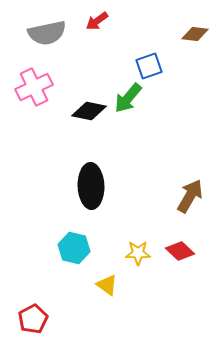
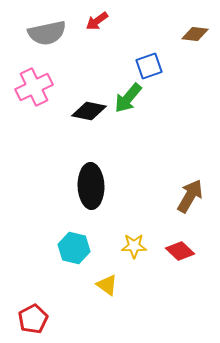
yellow star: moved 4 px left, 7 px up
